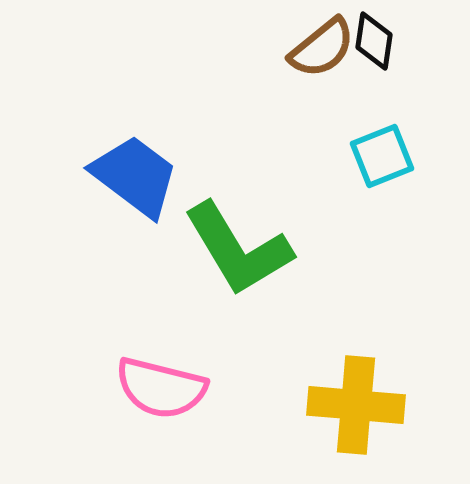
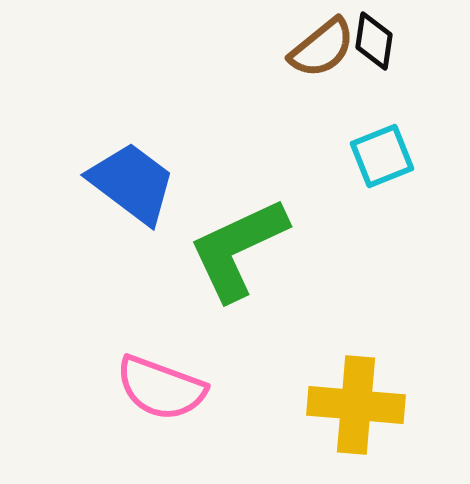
blue trapezoid: moved 3 px left, 7 px down
green L-shape: rotated 96 degrees clockwise
pink semicircle: rotated 6 degrees clockwise
